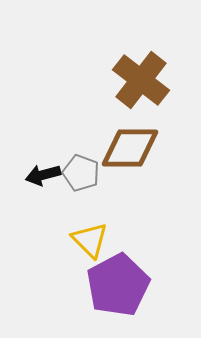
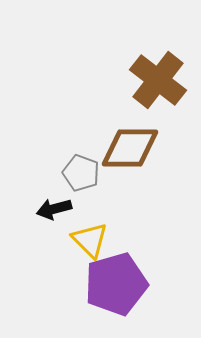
brown cross: moved 17 px right
black arrow: moved 11 px right, 34 px down
purple pentagon: moved 2 px left, 1 px up; rotated 12 degrees clockwise
